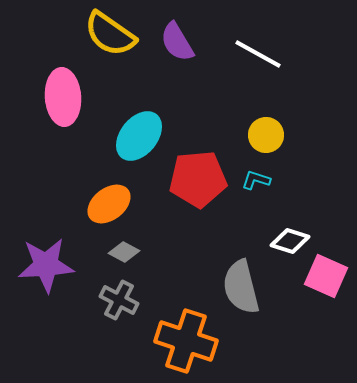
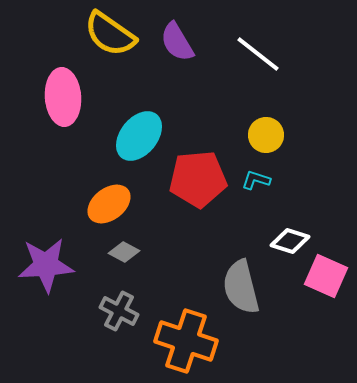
white line: rotated 9 degrees clockwise
gray cross: moved 11 px down
